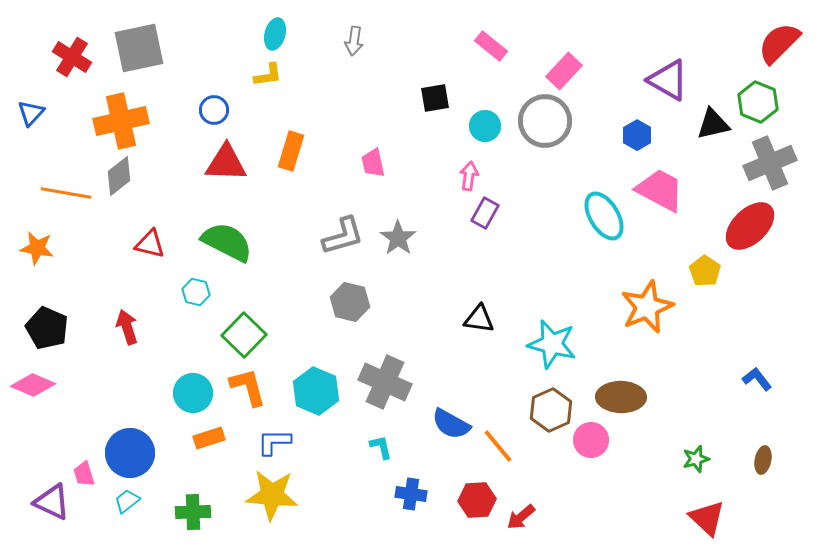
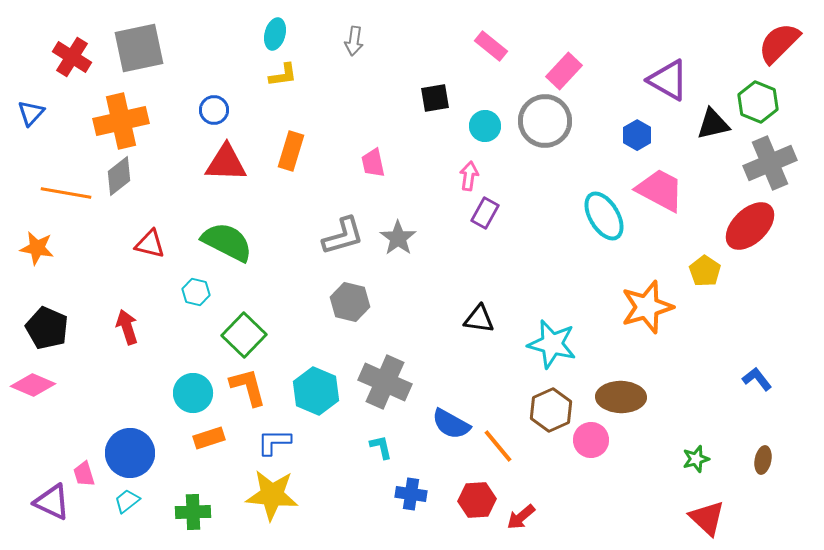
yellow L-shape at (268, 75): moved 15 px right
orange star at (647, 307): rotated 6 degrees clockwise
